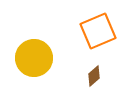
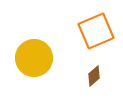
orange square: moved 2 px left
